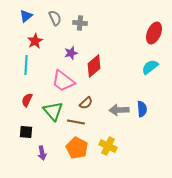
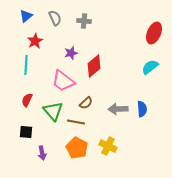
gray cross: moved 4 px right, 2 px up
gray arrow: moved 1 px left, 1 px up
